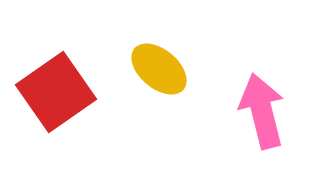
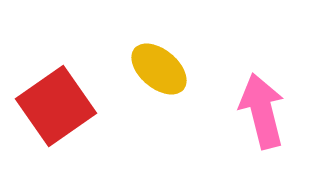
red square: moved 14 px down
